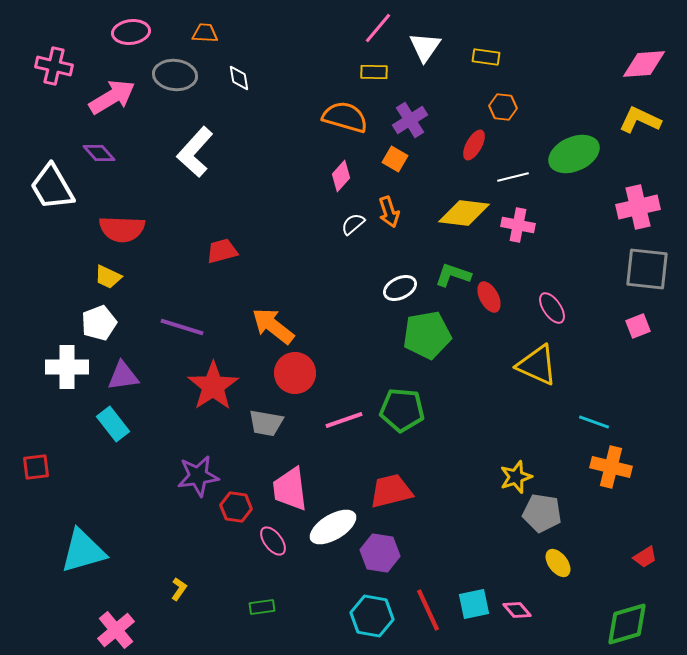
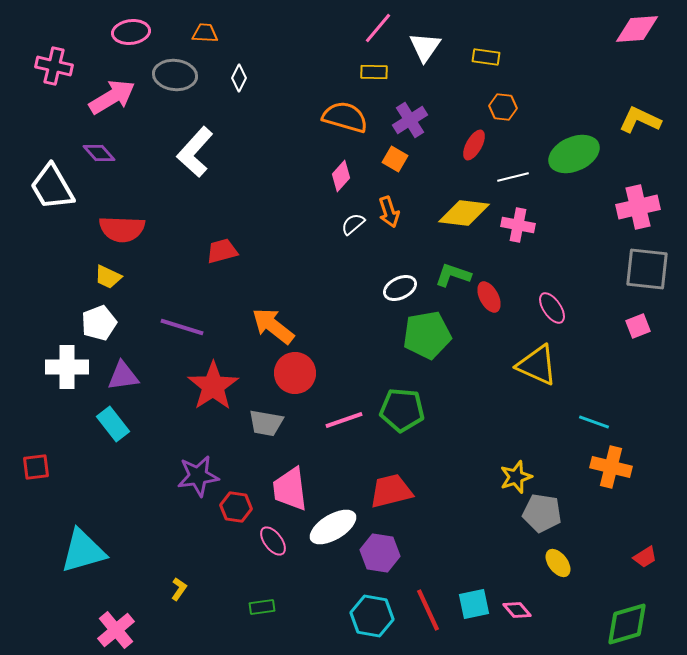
pink diamond at (644, 64): moved 7 px left, 35 px up
white diamond at (239, 78): rotated 36 degrees clockwise
